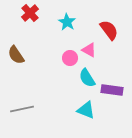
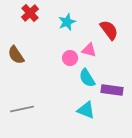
cyan star: rotated 18 degrees clockwise
pink triangle: rotated 14 degrees counterclockwise
